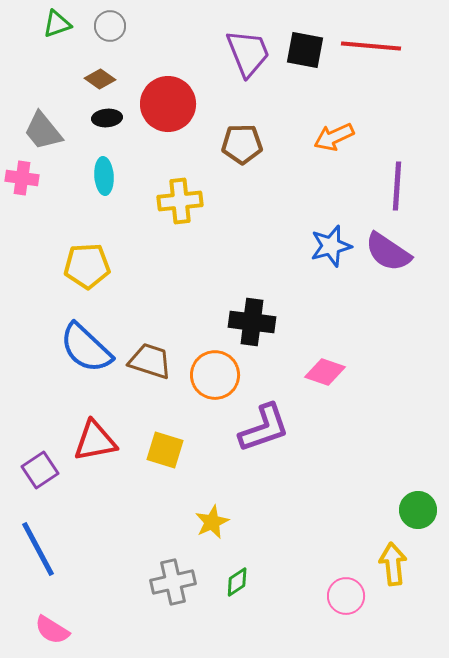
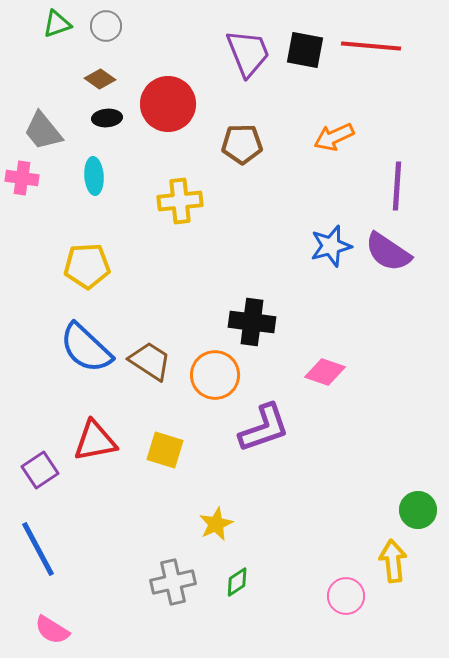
gray circle: moved 4 px left
cyan ellipse: moved 10 px left
brown trapezoid: rotated 15 degrees clockwise
yellow star: moved 4 px right, 2 px down
yellow arrow: moved 3 px up
